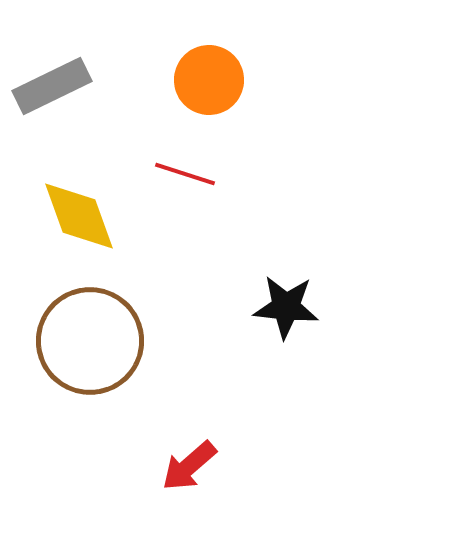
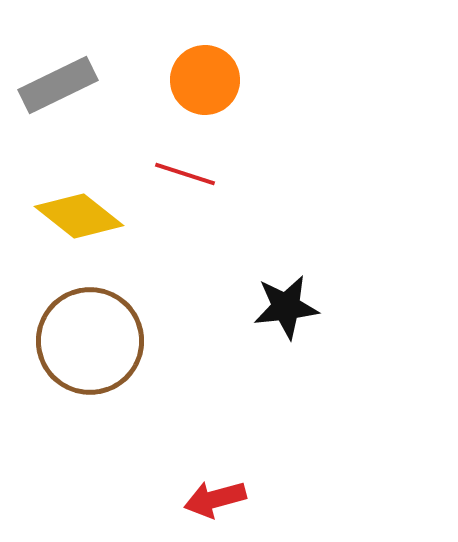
orange circle: moved 4 px left
gray rectangle: moved 6 px right, 1 px up
yellow diamond: rotated 32 degrees counterclockwise
black star: rotated 12 degrees counterclockwise
red arrow: moved 26 px right, 33 px down; rotated 26 degrees clockwise
